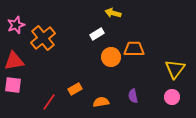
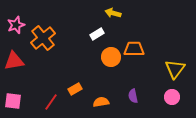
pink square: moved 16 px down
red line: moved 2 px right
